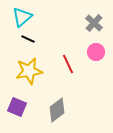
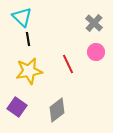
cyan triangle: rotated 35 degrees counterclockwise
black line: rotated 56 degrees clockwise
purple square: rotated 12 degrees clockwise
